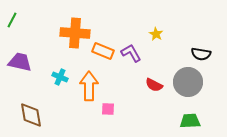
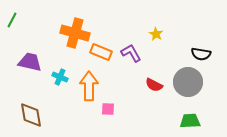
orange cross: rotated 12 degrees clockwise
orange rectangle: moved 2 px left, 1 px down
purple trapezoid: moved 10 px right
